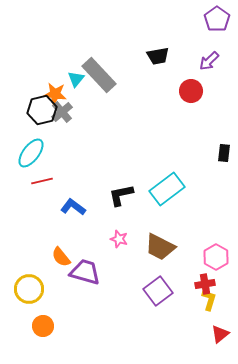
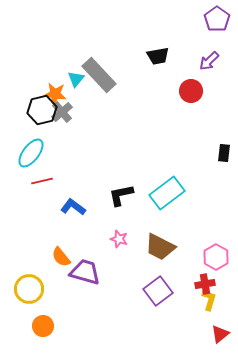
cyan rectangle: moved 4 px down
